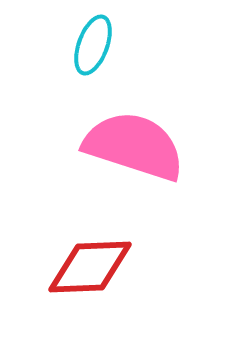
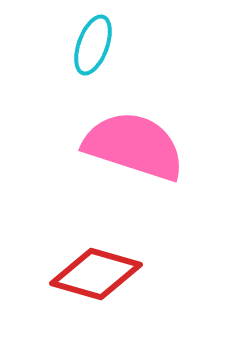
red diamond: moved 6 px right, 7 px down; rotated 18 degrees clockwise
